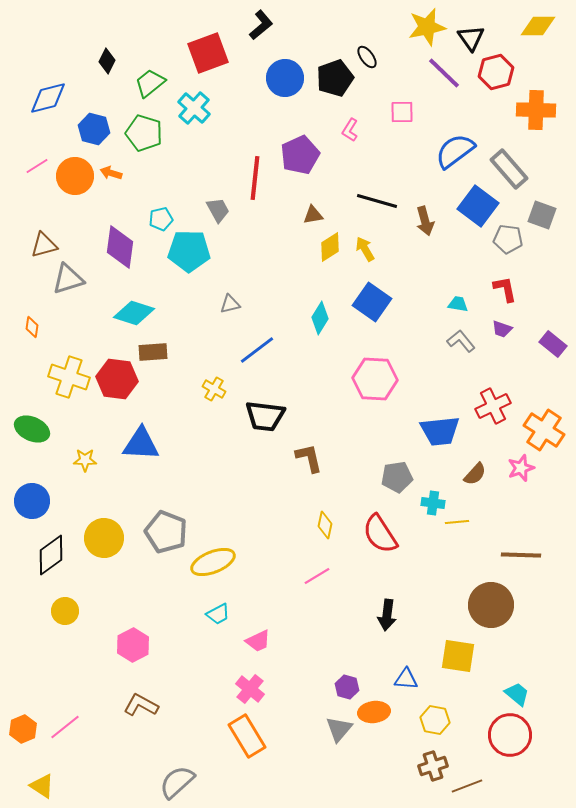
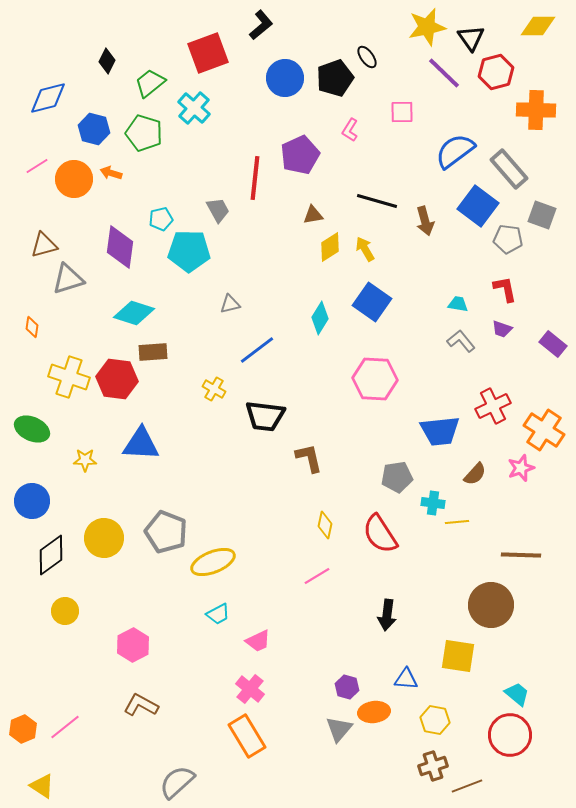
orange circle at (75, 176): moved 1 px left, 3 px down
